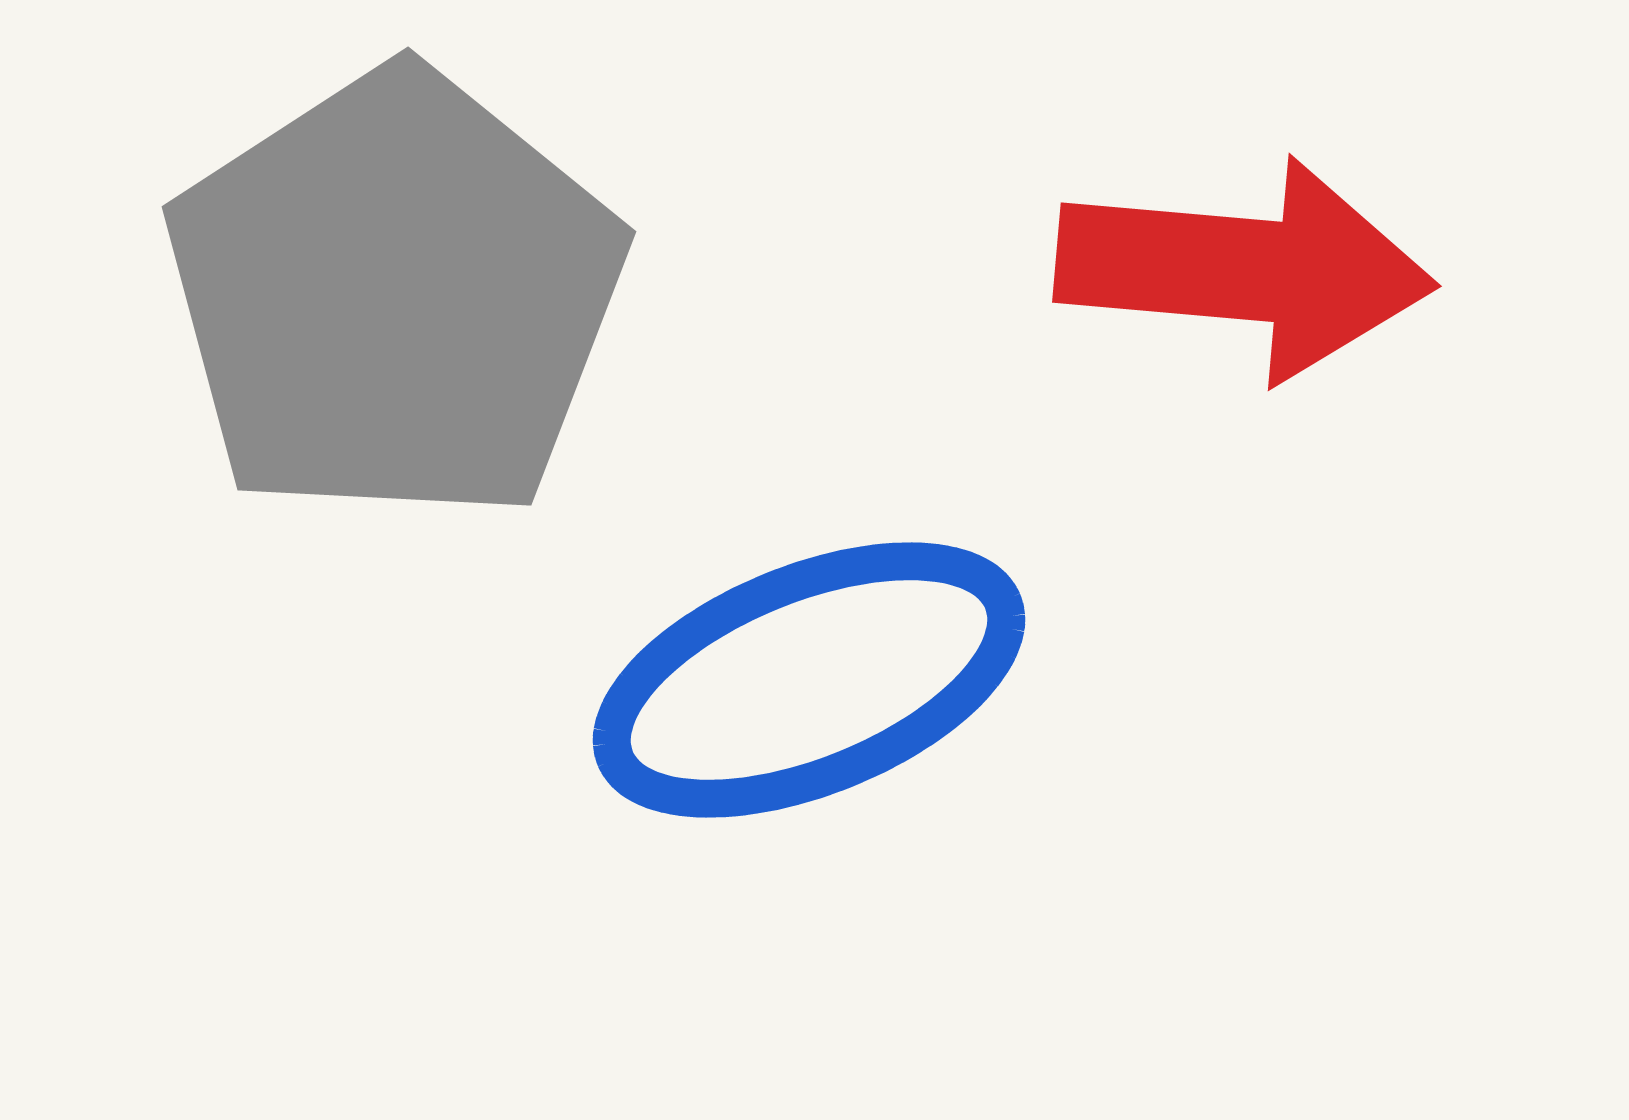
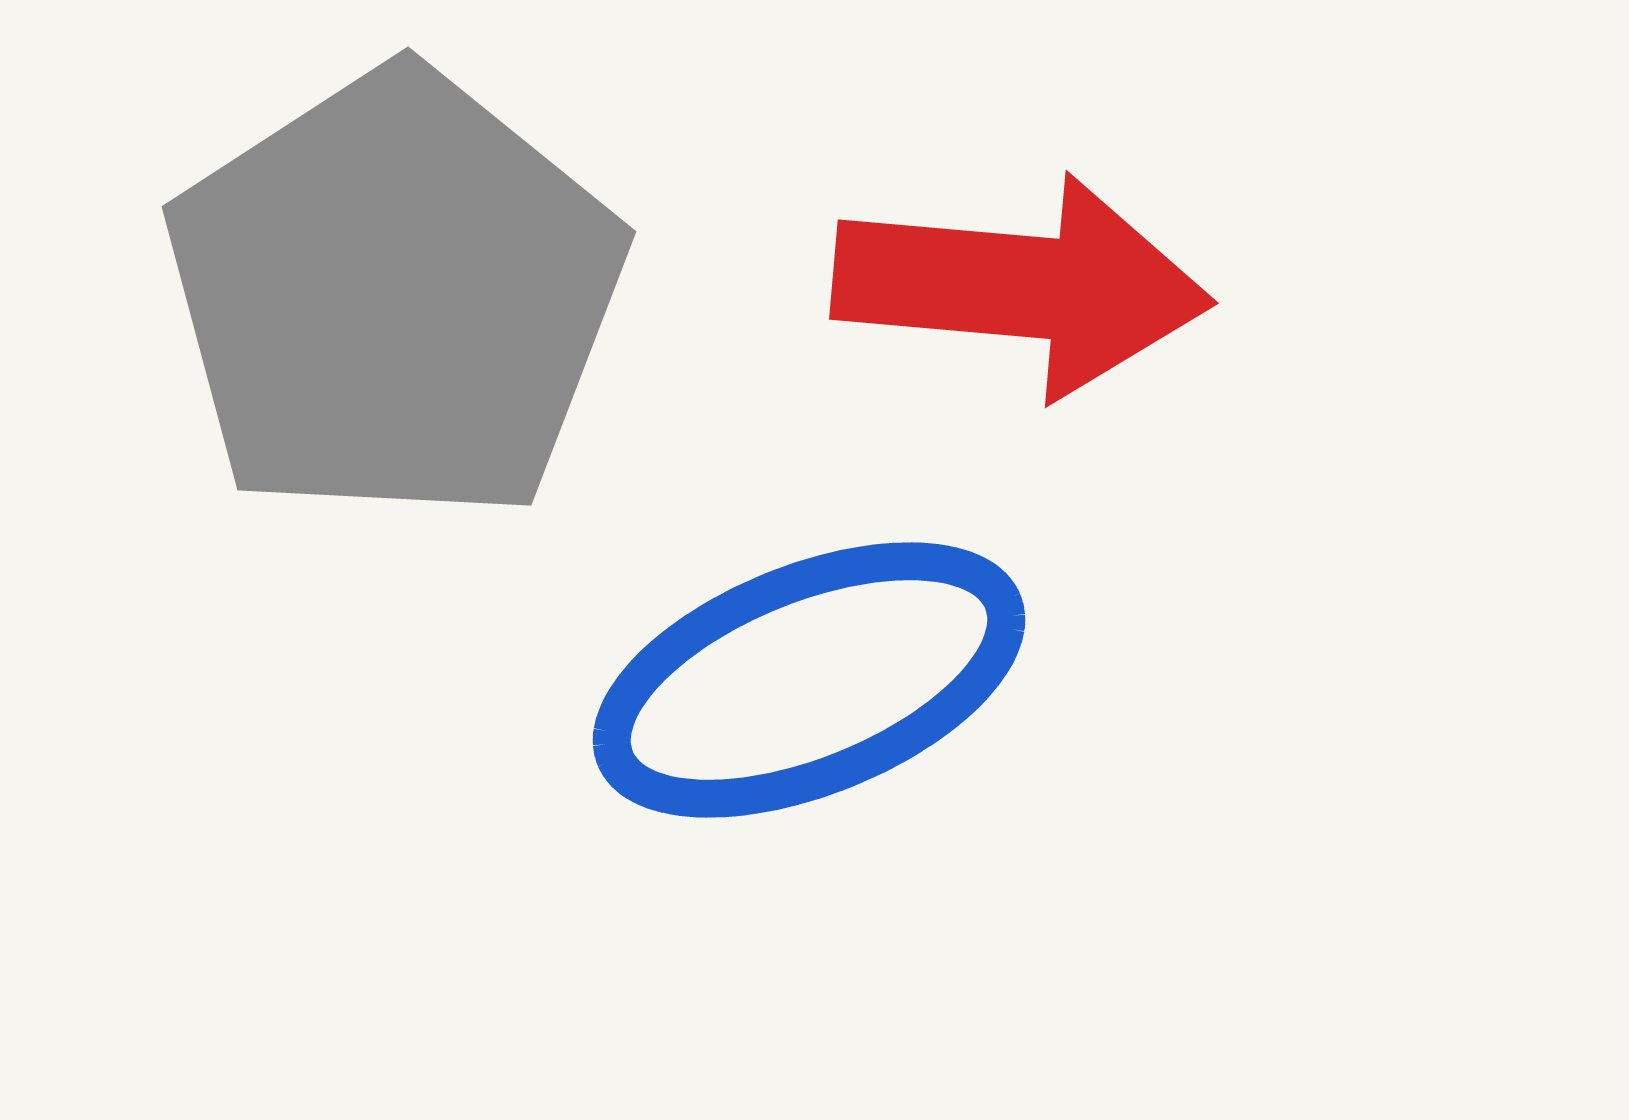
red arrow: moved 223 px left, 17 px down
